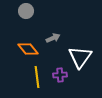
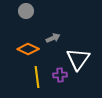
orange diamond: rotated 25 degrees counterclockwise
white triangle: moved 2 px left, 2 px down
